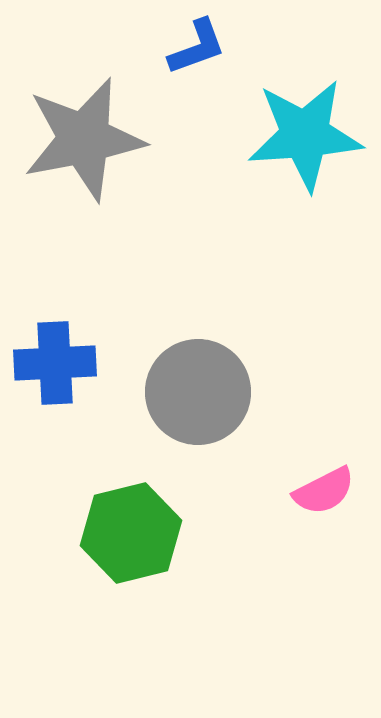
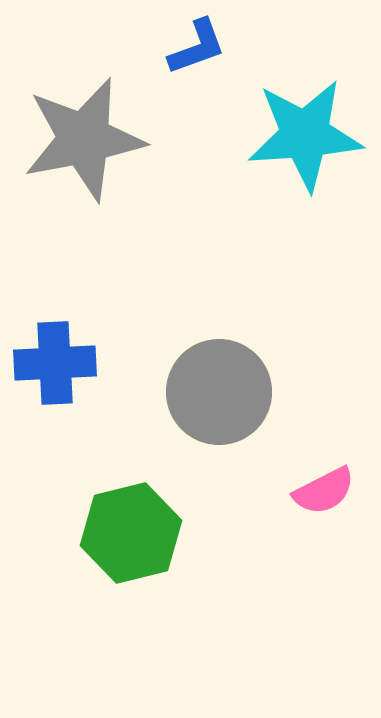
gray circle: moved 21 px right
